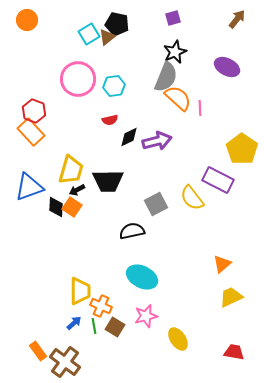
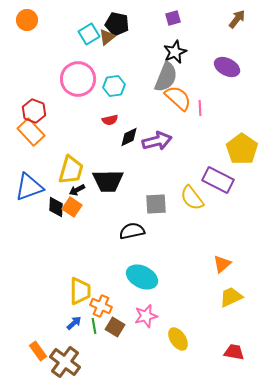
gray square at (156, 204): rotated 25 degrees clockwise
